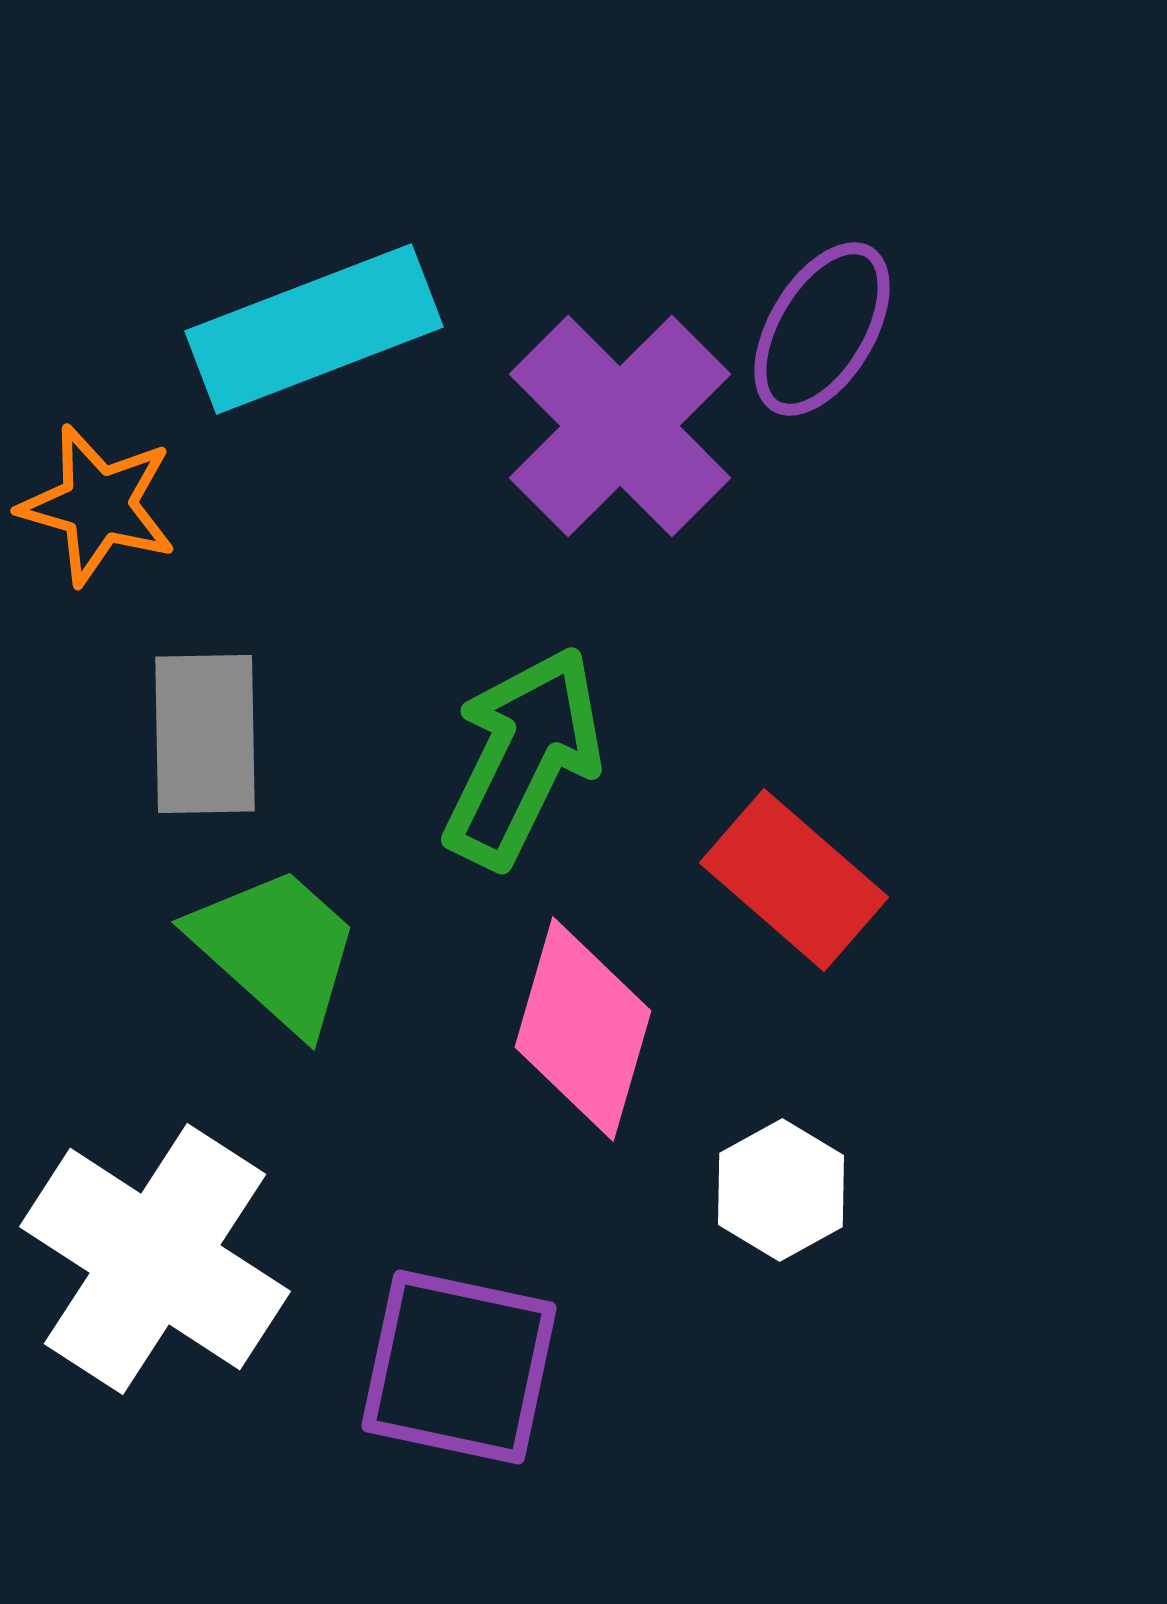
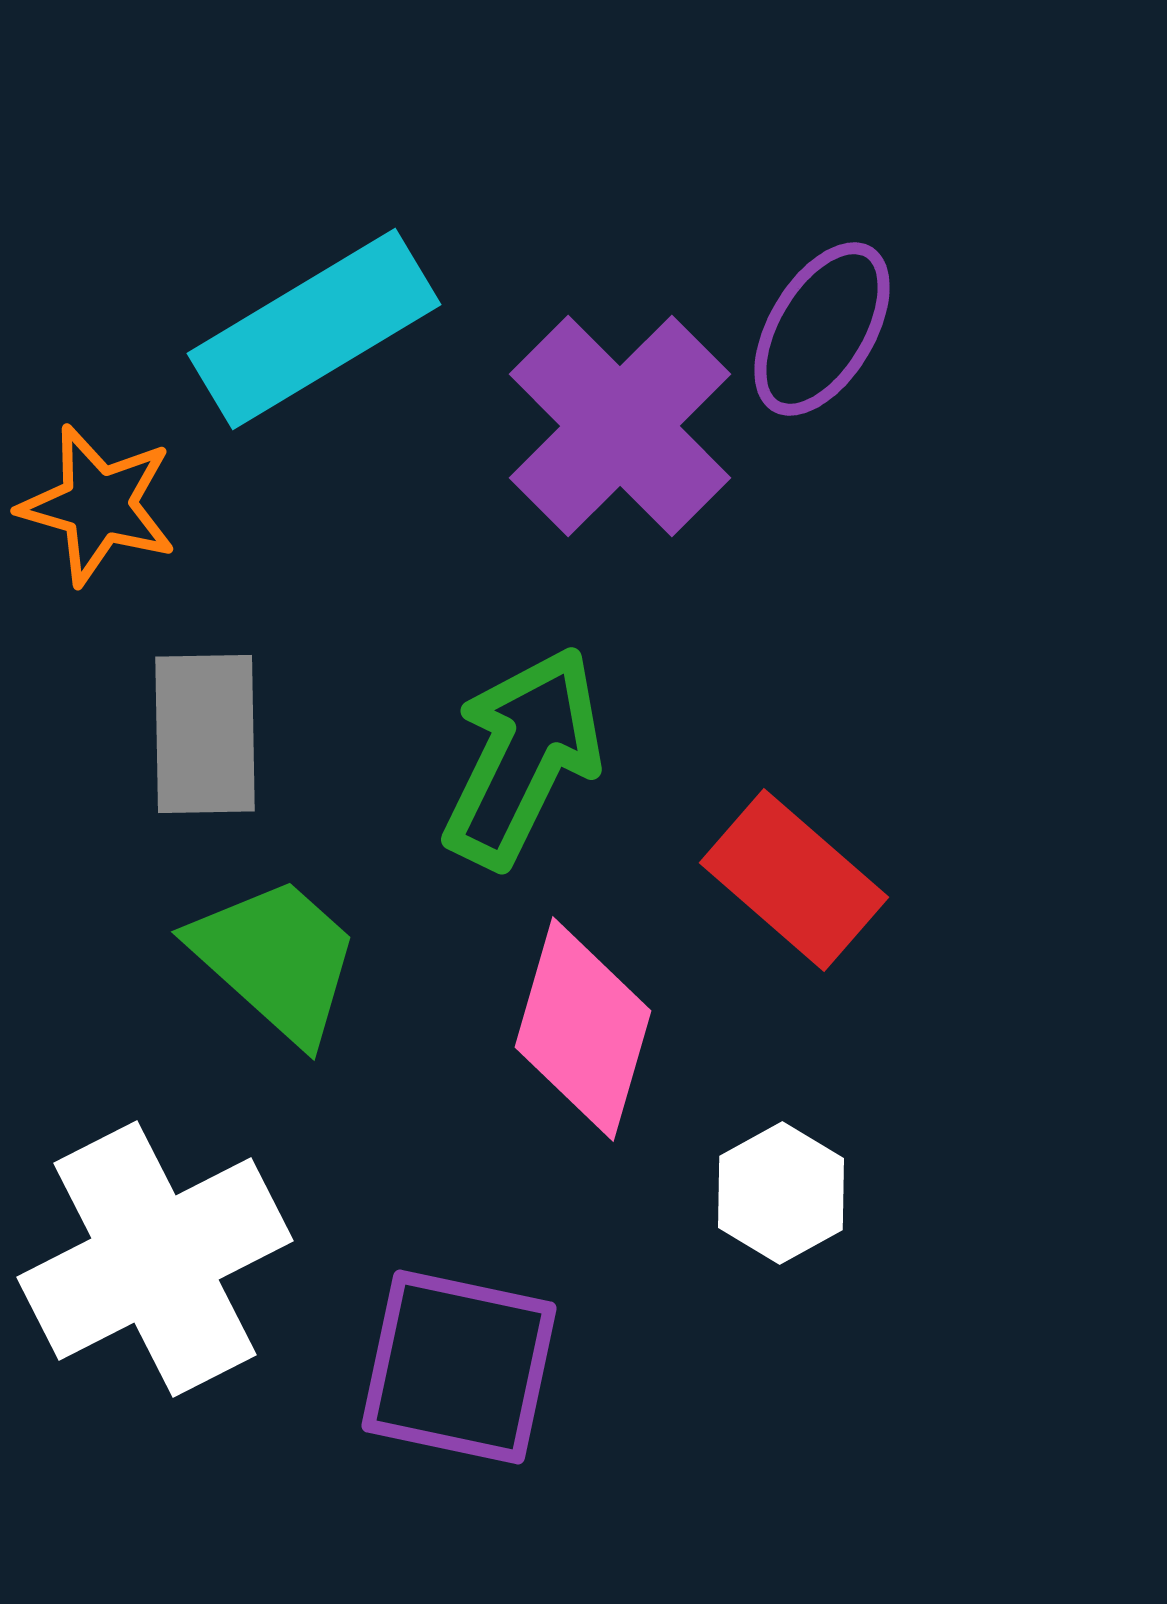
cyan rectangle: rotated 10 degrees counterclockwise
green trapezoid: moved 10 px down
white hexagon: moved 3 px down
white cross: rotated 30 degrees clockwise
